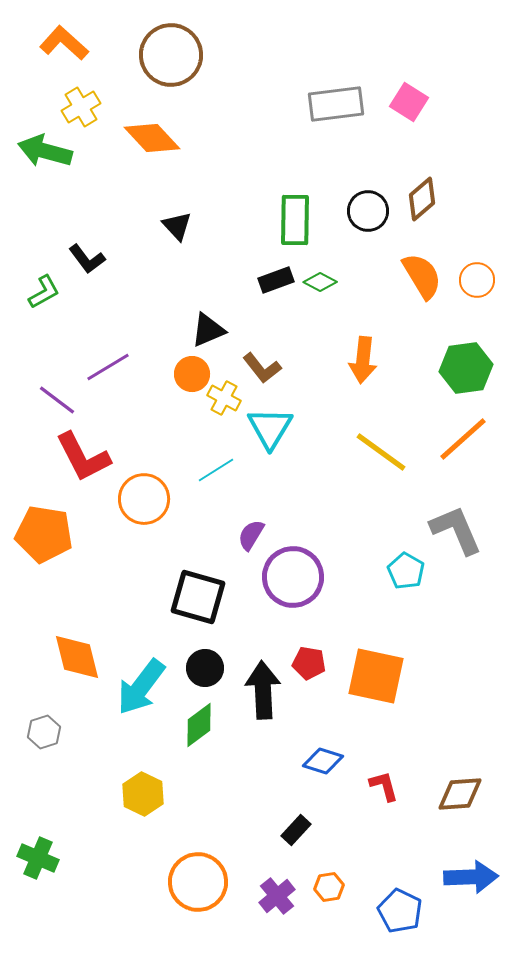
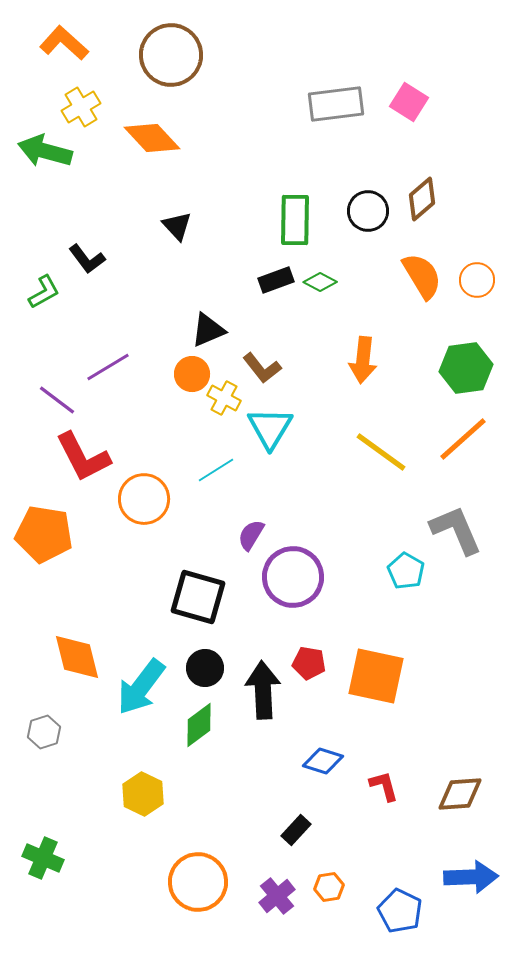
green cross at (38, 858): moved 5 px right
